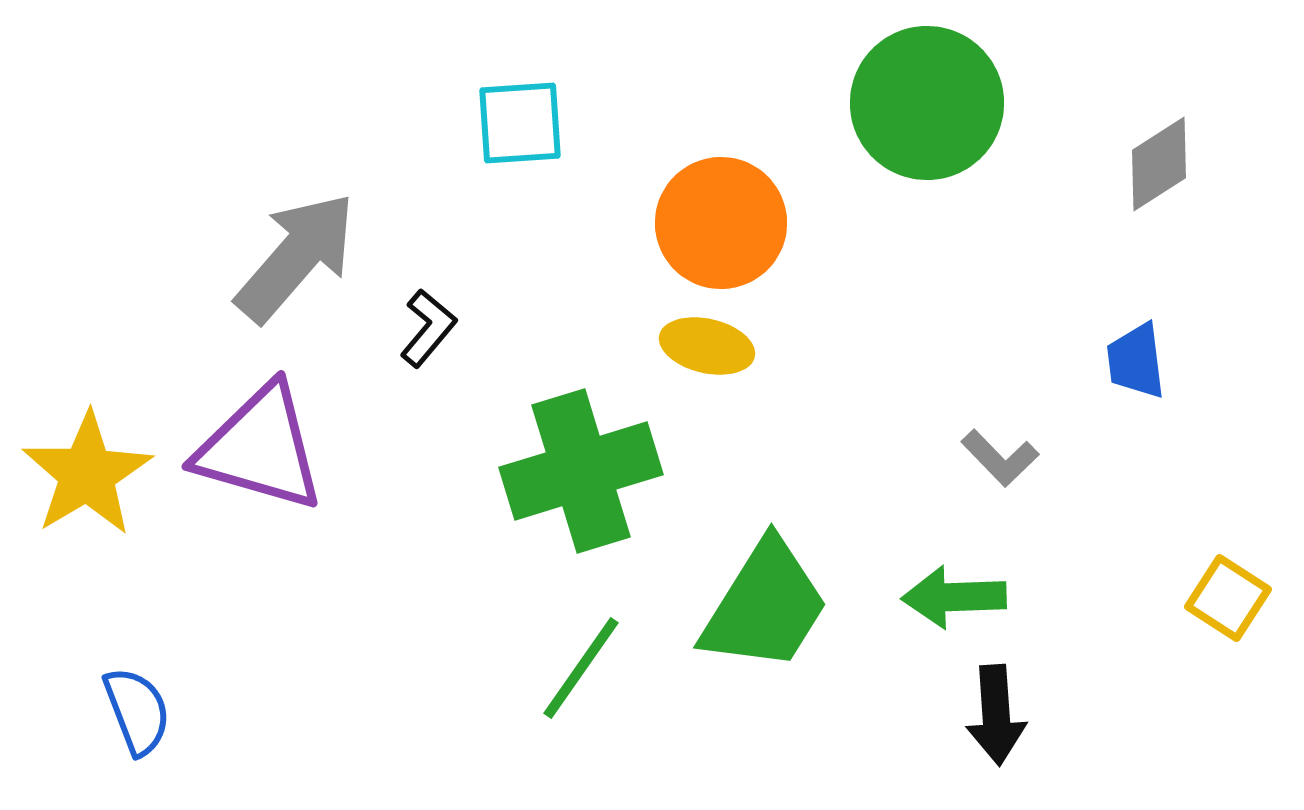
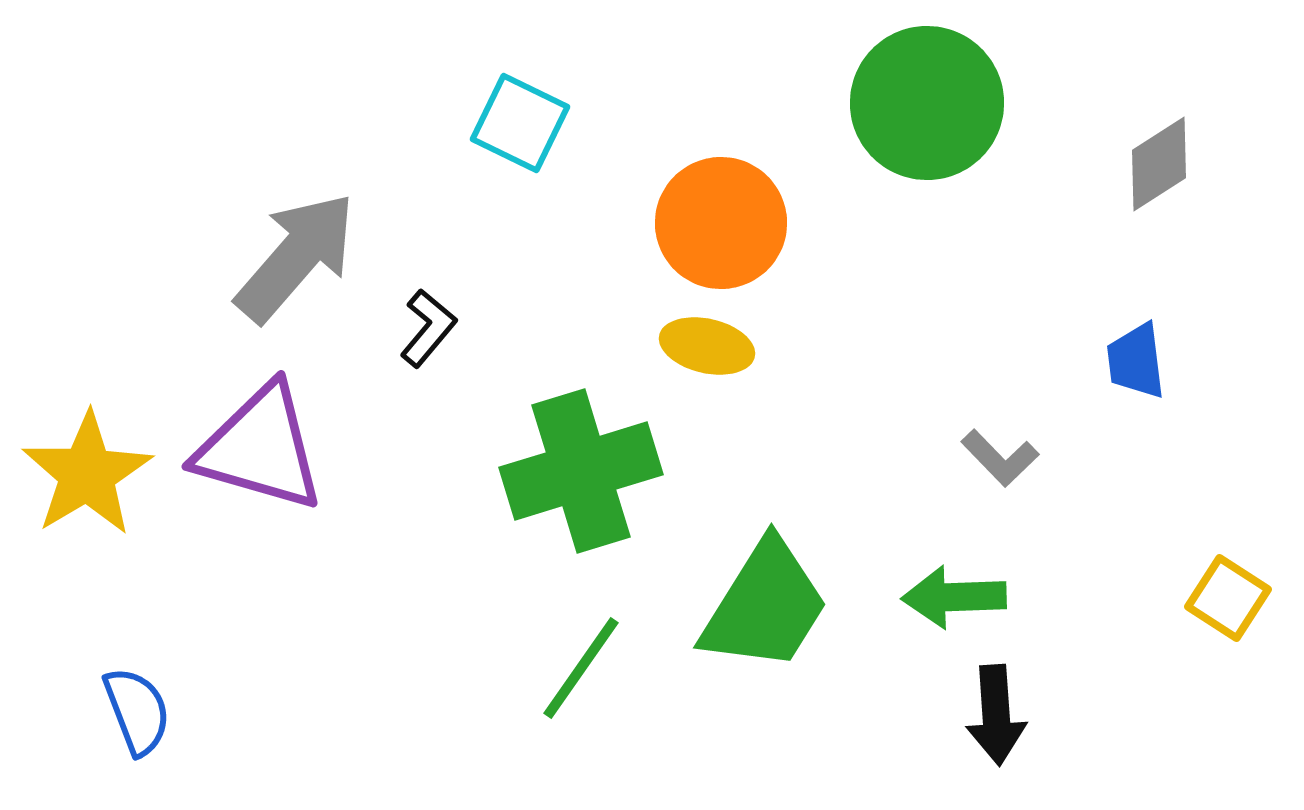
cyan square: rotated 30 degrees clockwise
